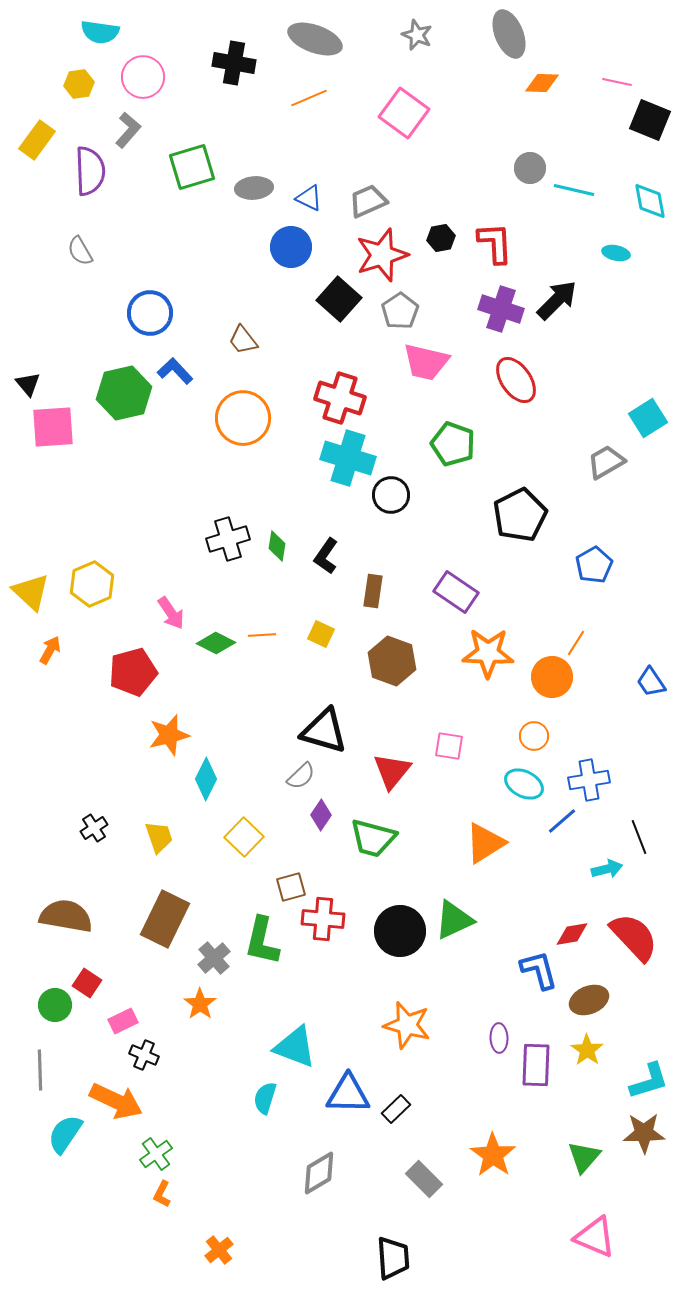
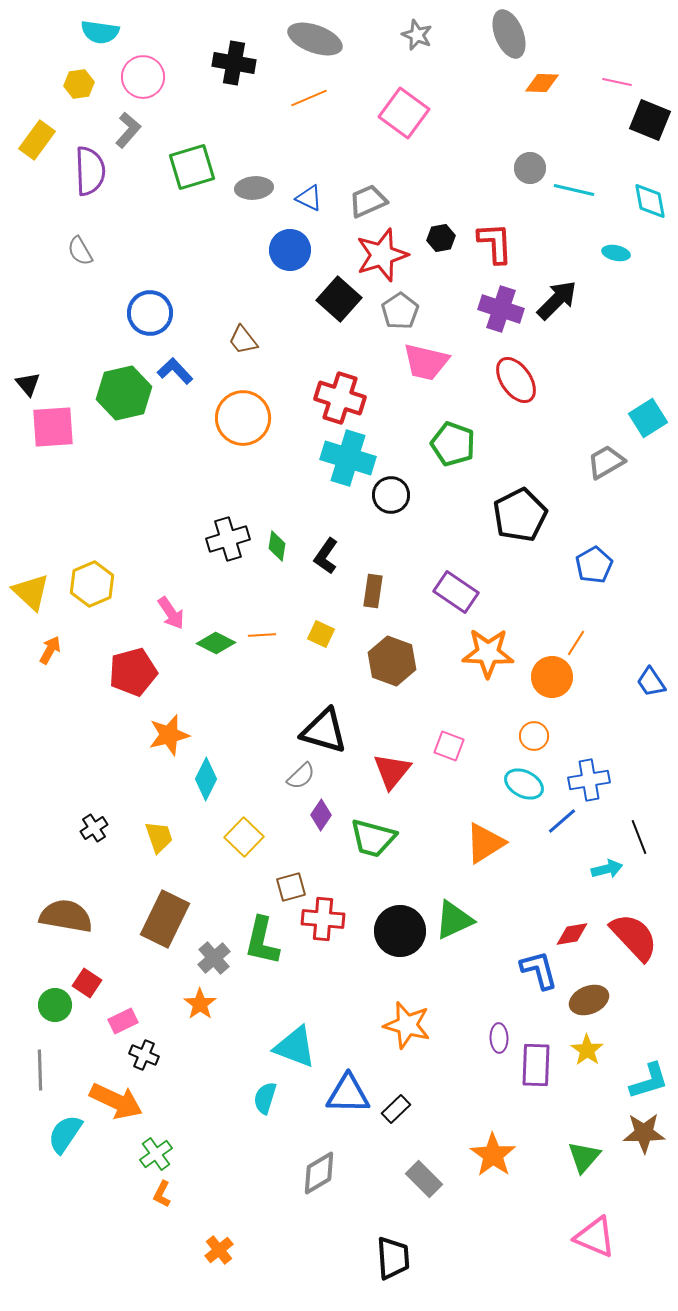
blue circle at (291, 247): moved 1 px left, 3 px down
pink square at (449, 746): rotated 12 degrees clockwise
